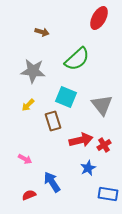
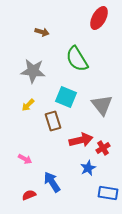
green semicircle: rotated 100 degrees clockwise
red cross: moved 1 px left, 3 px down
blue rectangle: moved 1 px up
